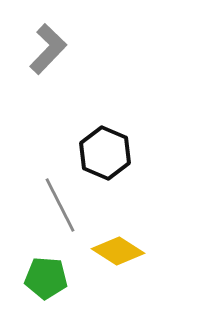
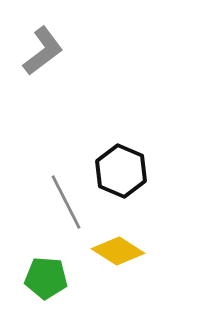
gray L-shape: moved 5 px left, 2 px down; rotated 9 degrees clockwise
black hexagon: moved 16 px right, 18 px down
gray line: moved 6 px right, 3 px up
